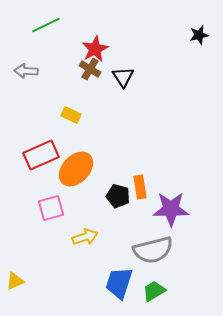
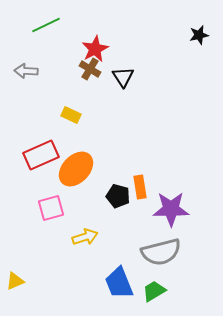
gray semicircle: moved 8 px right, 2 px down
blue trapezoid: rotated 40 degrees counterclockwise
